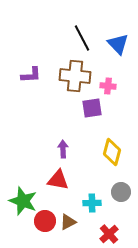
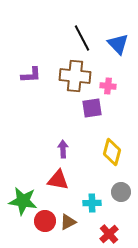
green star: rotated 12 degrees counterclockwise
